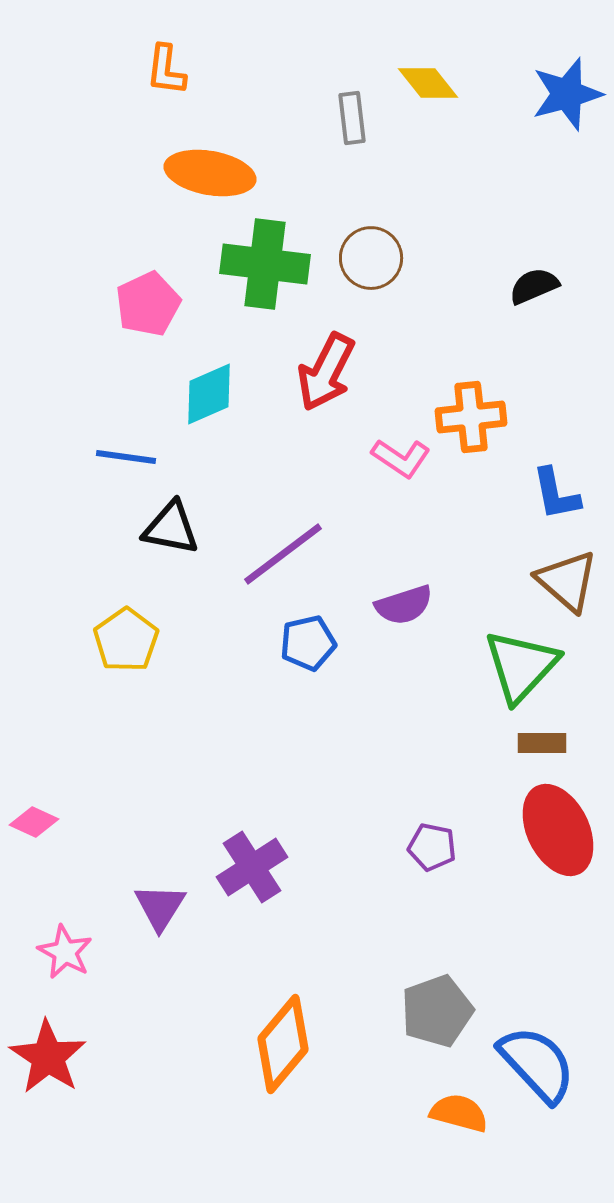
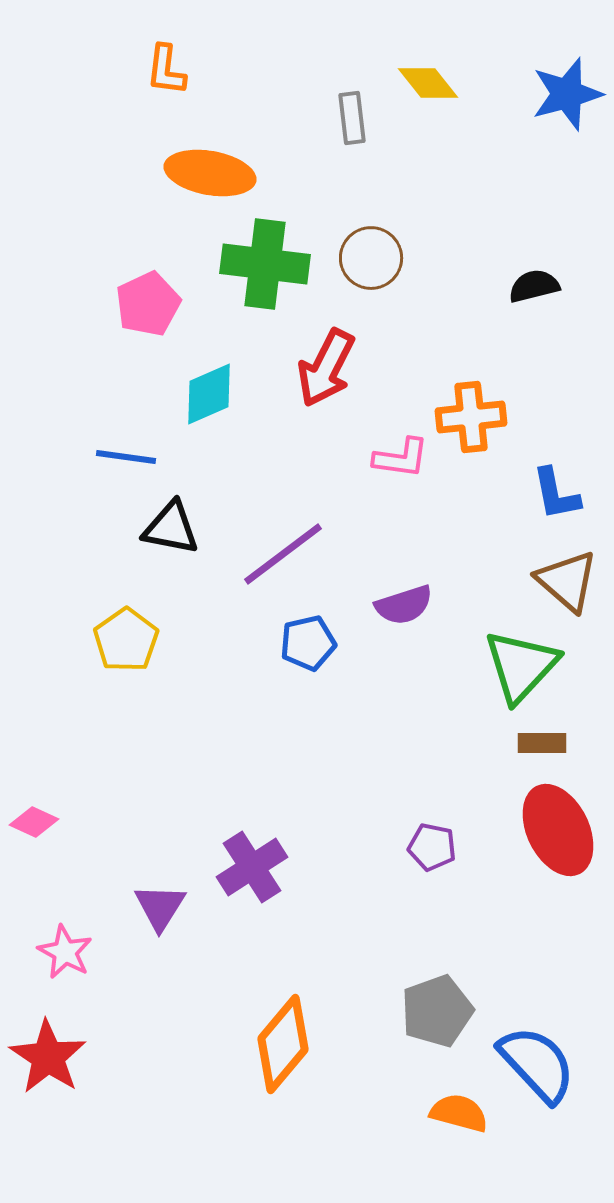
black semicircle: rotated 9 degrees clockwise
red arrow: moved 4 px up
pink L-shape: rotated 26 degrees counterclockwise
